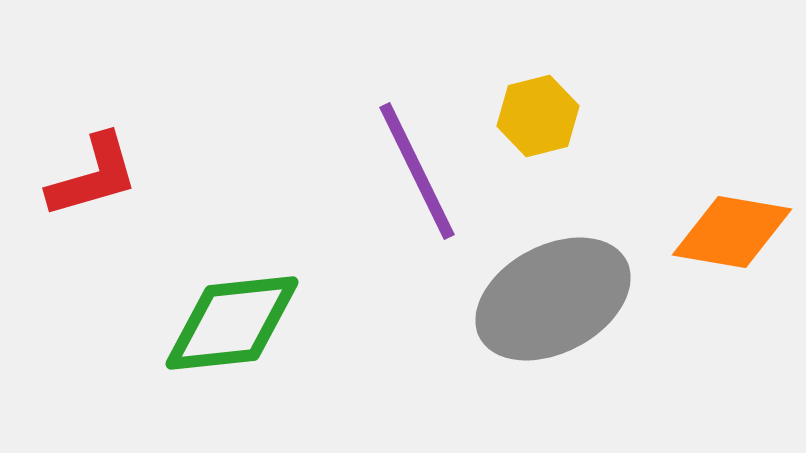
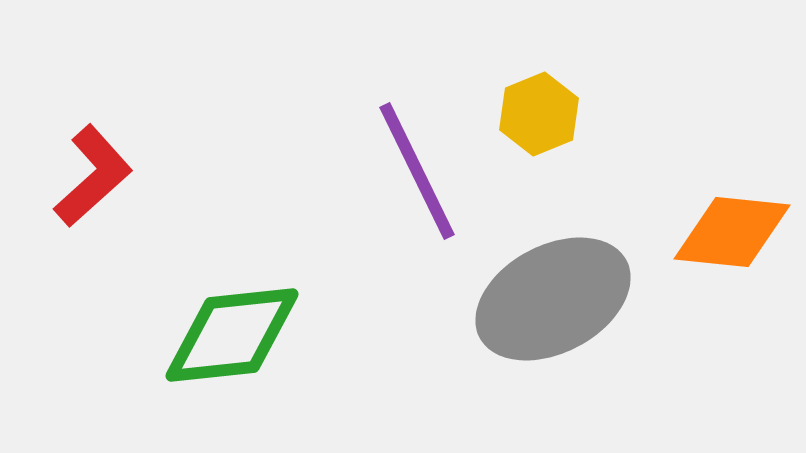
yellow hexagon: moved 1 px right, 2 px up; rotated 8 degrees counterclockwise
red L-shape: rotated 26 degrees counterclockwise
orange diamond: rotated 4 degrees counterclockwise
green diamond: moved 12 px down
